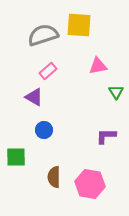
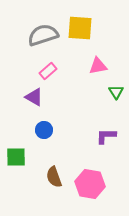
yellow square: moved 1 px right, 3 px down
brown semicircle: rotated 20 degrees counterclockwise
